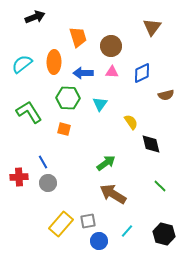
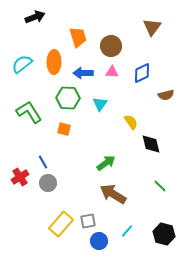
red cross: moved 1 px right; rotated 30 degrees counterclockwise
